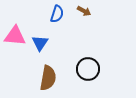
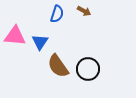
blue triangle: moved 1 px up
brown semicircle: moved 10 px right, 12 px up; rotated 135 degrees clockwise
